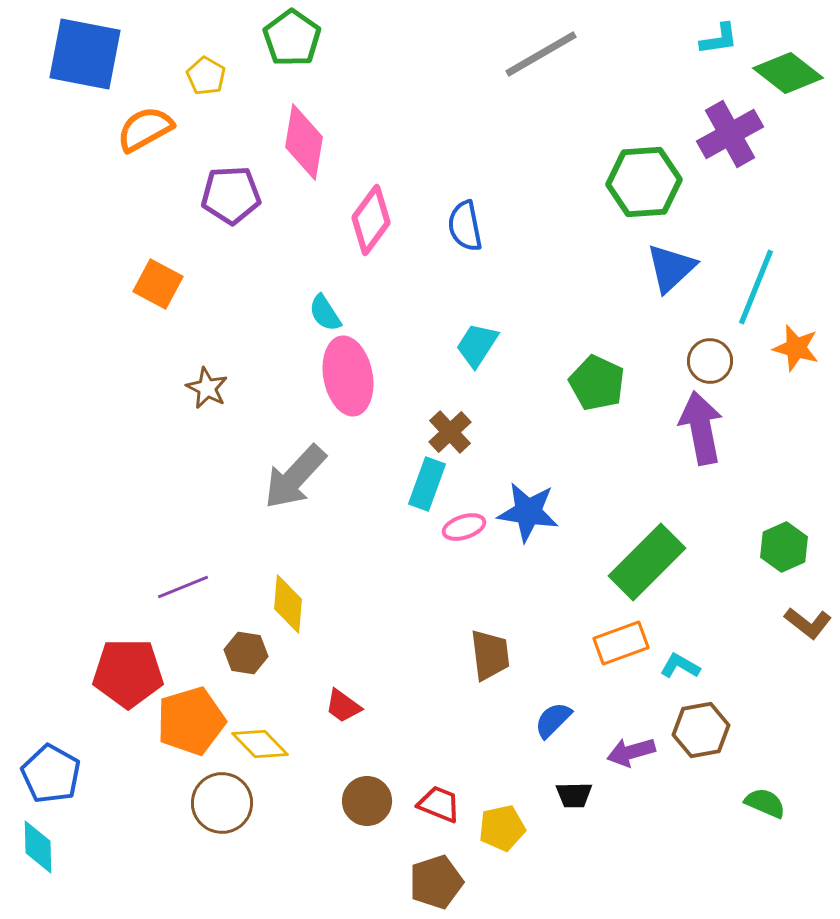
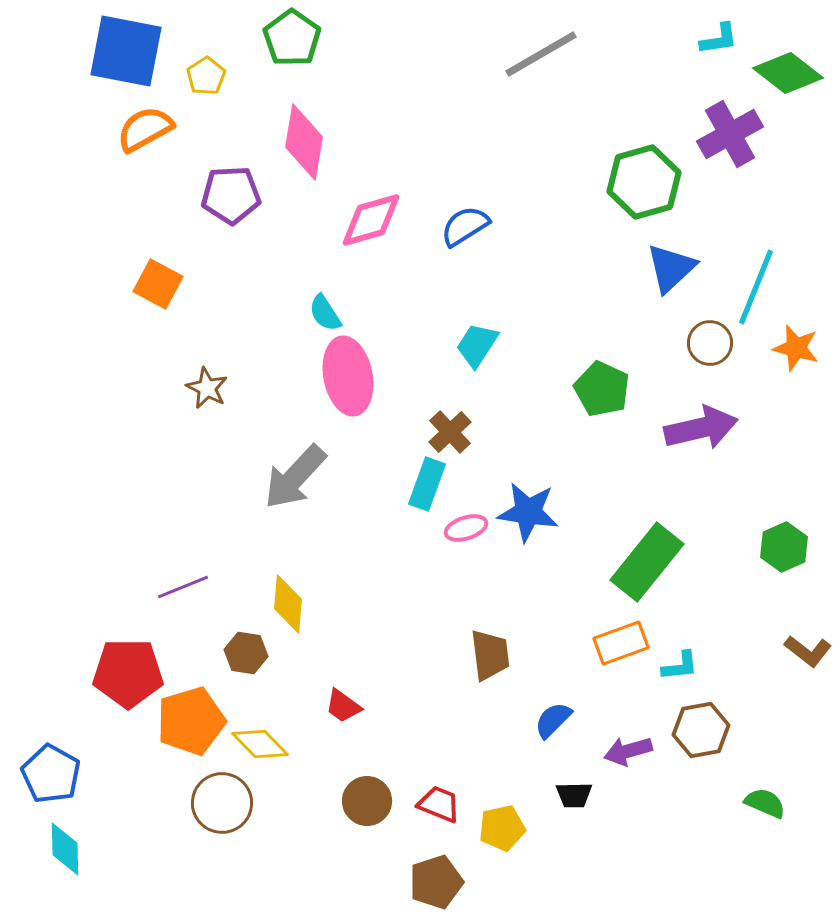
blue square at (85, 54): moved 41 px right, 3 px up
yellow pentagon at (206, 76): rotated 9 degrees clockwise
green hexagon at (644, 182): rotated 12 degrees counterclockwise
pink diamond at (371, 220): rotated 38 degrees clockwise
blue semicircle at (465, 226): rotated 69 degrees clockwise
brown circle at (710, 361): moved 18 px up
green pentagon at (597, 383): moved 5 px right, 6 px down
purple arrow at (701, 428): rotated 88 degrees clockwise
pink ellipse at (464, 527): moved 2 px right, 1 px down
green rectangle at (647, 562): rotated 6 degrees counterclockwise
brown L-shape at (808, 623): moved 28 px down
cyan L-shape at (680, 666): rotated 144 degrees clockwise
purple arrow at (631, 752): moved 3 px left, 1 px up
cyan diamond at (38, 847): moved 27 px right, 2 px down
